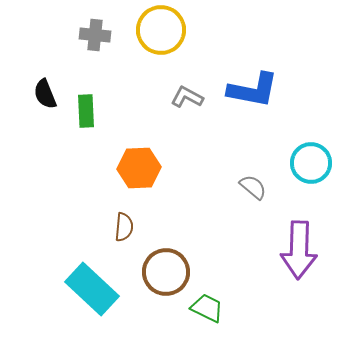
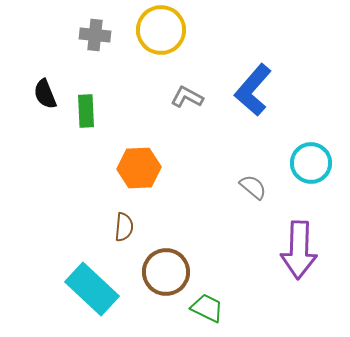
blue L-shape: rotated 120 degrees clockwise
